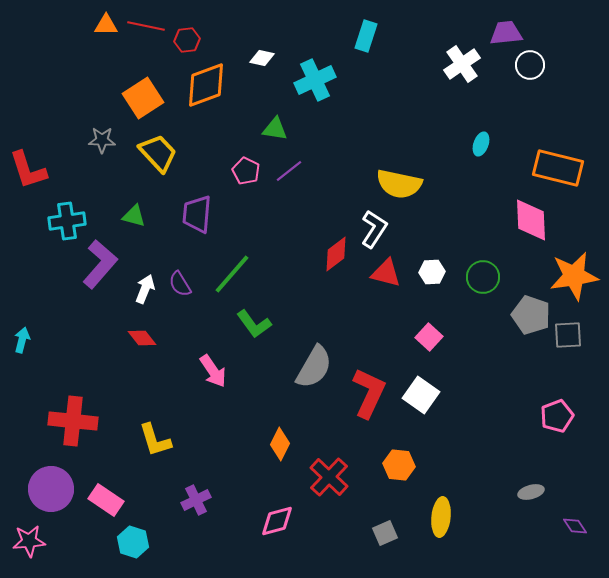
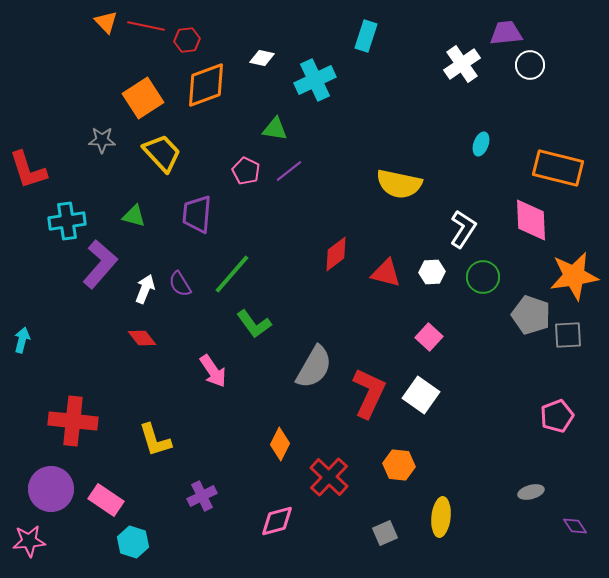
orange triangle at (106, 25): moved 3 px up; rotated 45 degrees clockwise
yellow trapezoid at (158, 153): moved 4 px right
white L-shape at (374, 229): moved 89 px right
purple cross at (196, 500): moved 6 px right, 4 px up
